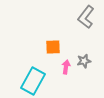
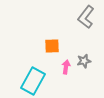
orange square: moved 1 px left, 1 px up
